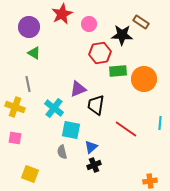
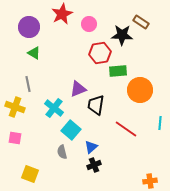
orange circle: moved 4 px left, 11 px down
cyan square: rotated 30 degrees clockwise
